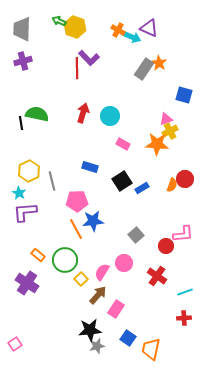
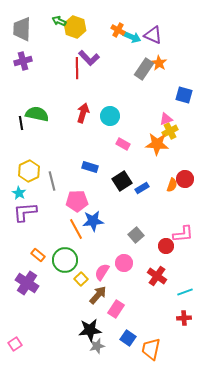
purple triangle at (149, 28): moved 4 px right, 7 px down
